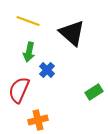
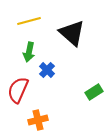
yellow line: moved 1 px right; rotated 35 degrees counterclockwise
red semicircle: moved 1 px left
